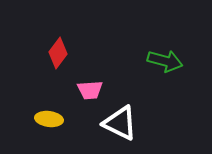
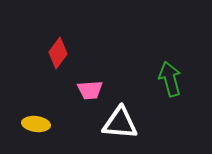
green arrow: moved 5 px right, 18 px down; rotated 120 degrees counterclockwise
yellow ellipse: moved 13 px left, 5 px down
white triangle: rotated 21 degrees counterclockwise
